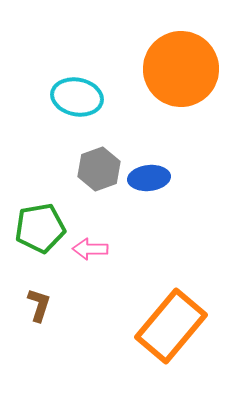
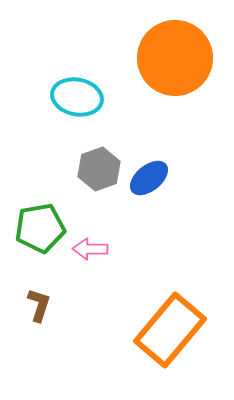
orange circle: moved 6 px left, 11 px up
blue ellipse: rotated 33 degrees counterclockwise
orange rectangle: moved 1 px left, 4 px down
